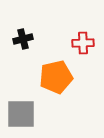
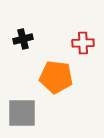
orange pentagon: rotated 20 degrees clockwise
gray square: moved 1 px right, 1 px up
